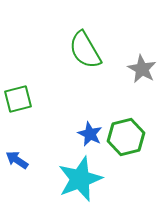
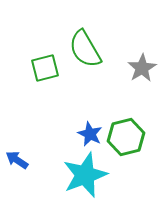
green semicircle: moved 1 px up
gray star: moved 1 px up; rotated 12 degrees clockwise
green square: moved 27 px right, 31 px up
cyan star: moved 5 px right, 4 px up
